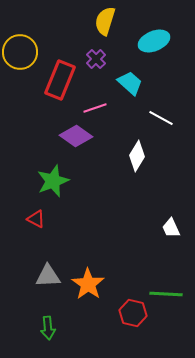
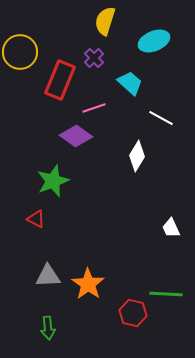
purple cross: moved 2 px left, 1 px up
pink line: moved 1 px left
